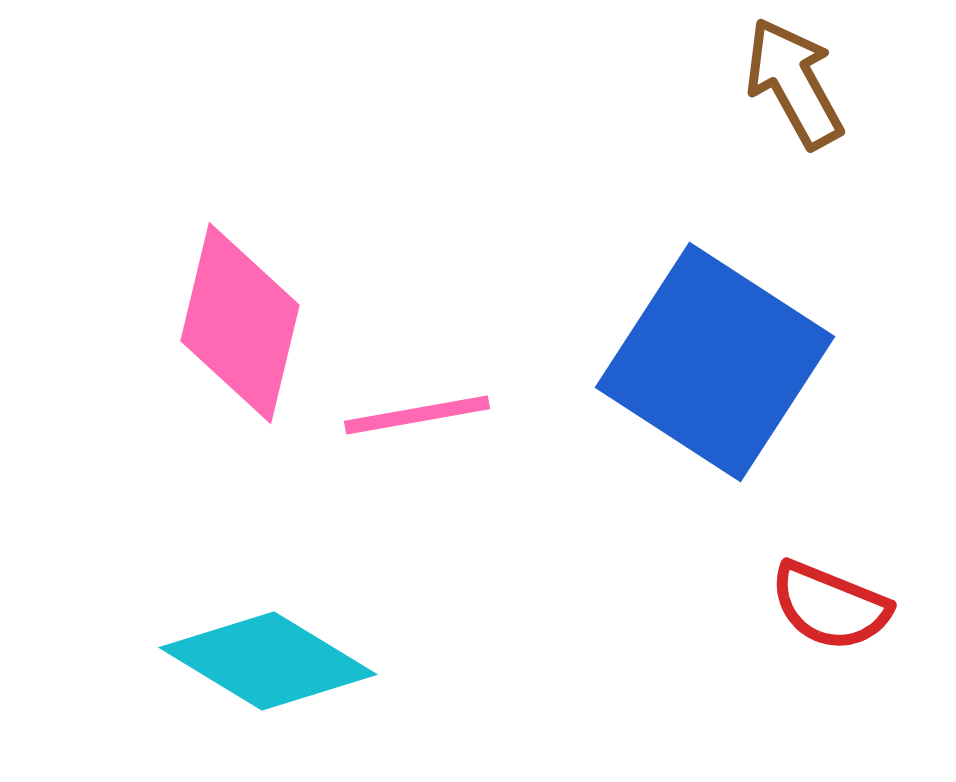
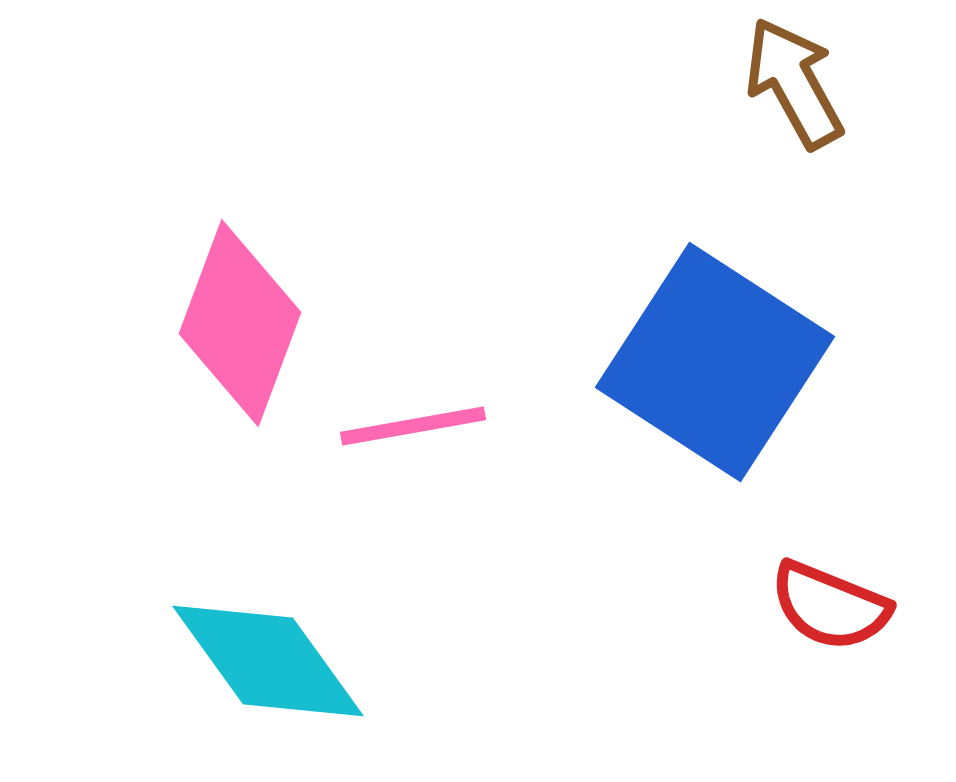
pink diamond: rotated 7 degrees clockwise
pink line: moved 4 px left, 11 px down
cyan diamond: rotated 23 degrees clockwise
